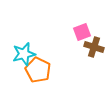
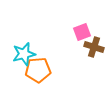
orange pentagon: rotated 30 degrees counterclockwise
